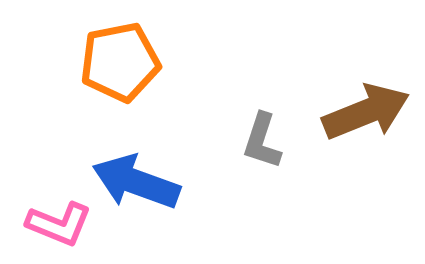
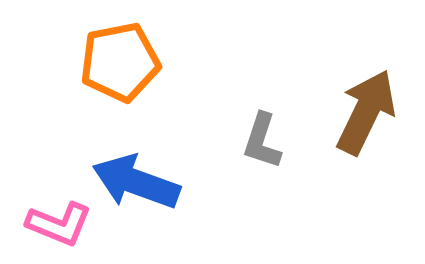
brown arrow: rotated 42 degrees counterclockwise
